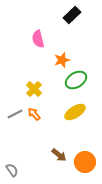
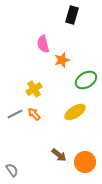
black rectangle: rotated 30 degrees counterclockwise
pink semicircle: moved 5 px right, 5 px down
green ellipse: moved 10 px right
yellow cross: rotated 14 degrees clockwise
